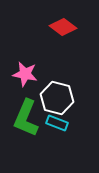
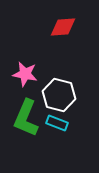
red diamond: rotated 40 degrees counterclockwise
white hexagon: moved 2 px right, 3 px up
